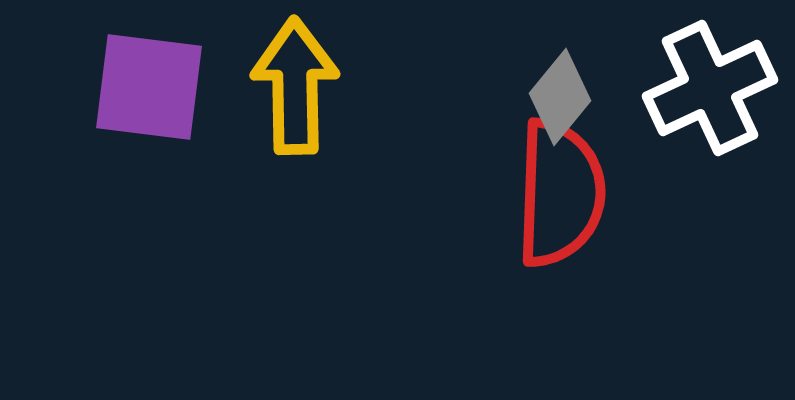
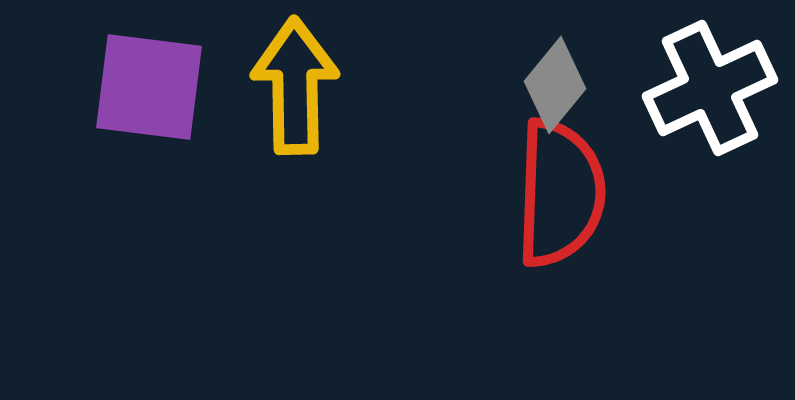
gray diamond: moved 5 px left, 12 px up
